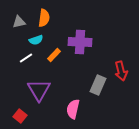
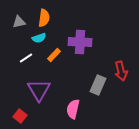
cyan semicircle: moved 3 px right, 2 px up
